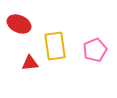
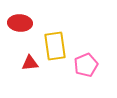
red ellipse: moved 1 px right, 1 px up; rotated 20 degrees counterclockwise
pink pentagon: moved 9 px left, 15 px down
